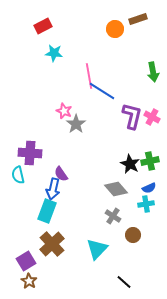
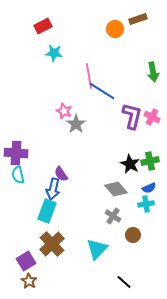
purple cross: moved 14 px left
